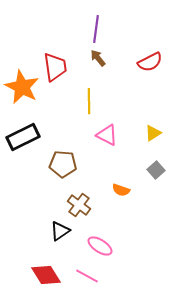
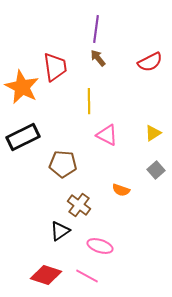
pink ellipse: rotated 15 degrees counterclockwise
red diamond: rotated 40 degrees counterclockwise
